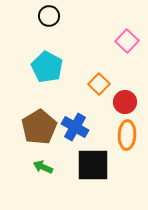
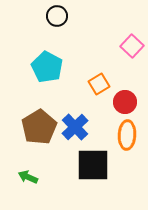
black circle: moved 8 px right
pink square: moved 5 px right, 5 px down
orange square: rotated 15 degrees clockwise
blue cross: rotated 16 degrees clockwise
green arrow: moved 15 px left, 10 px down
